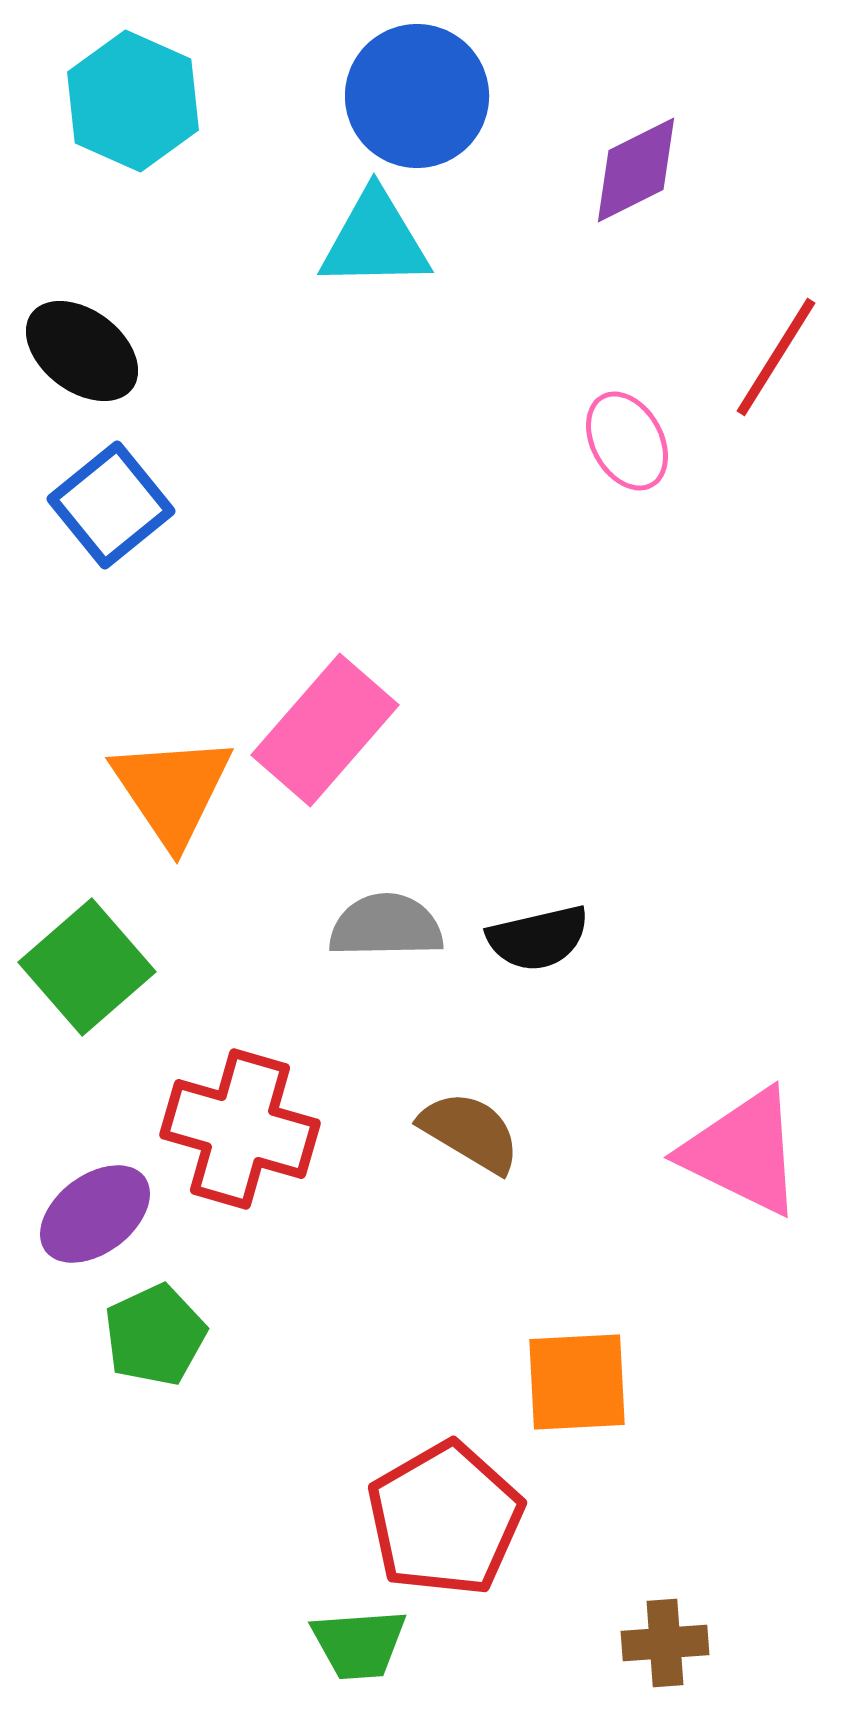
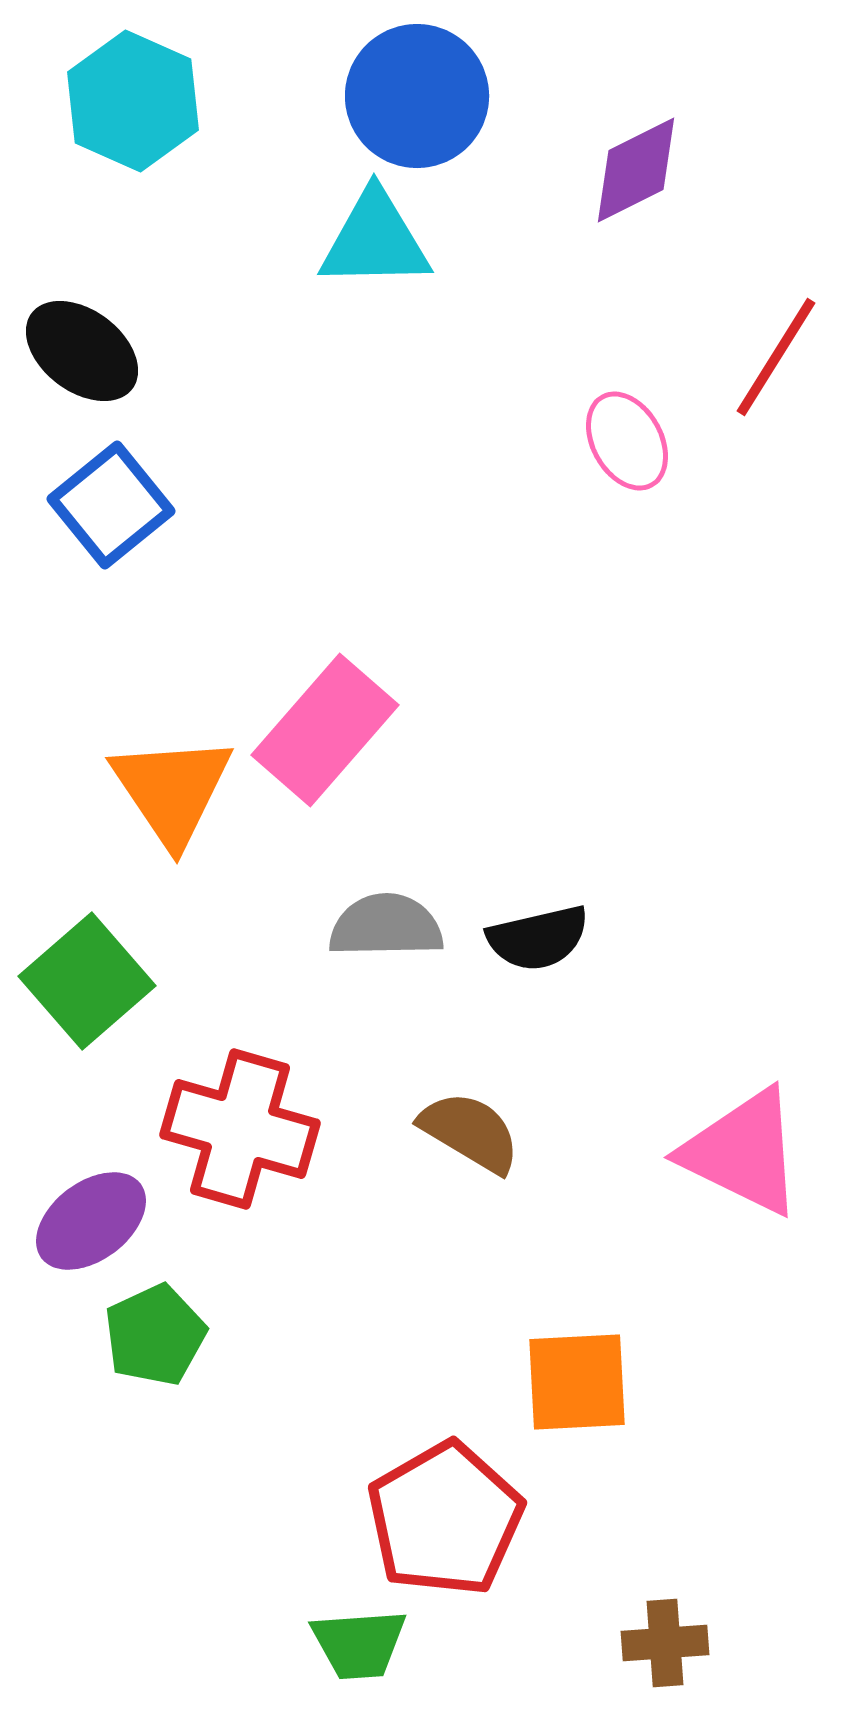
green square: moved 14 px down
purple ellipse: moved 4 px left, 7 px down
